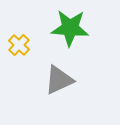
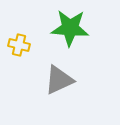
yellow cross: rotated 30 degrees counterclockwise
